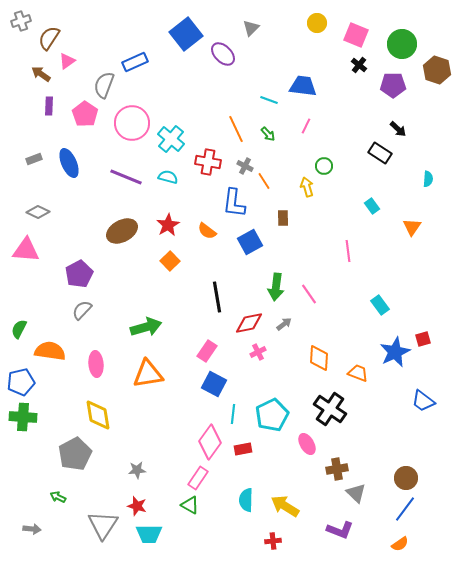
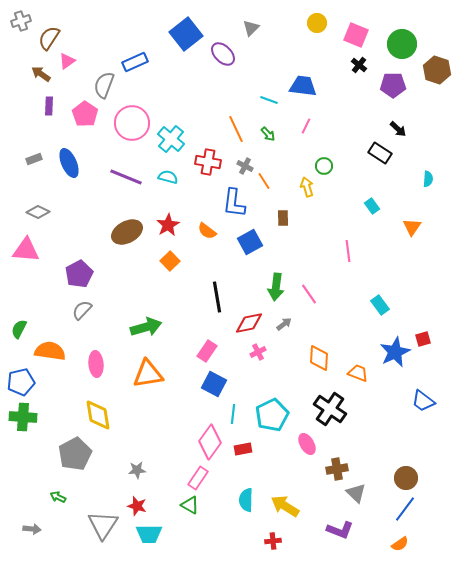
brown ellipse at (122, 231): moved 5 px right, 1 px down
